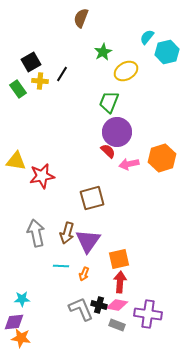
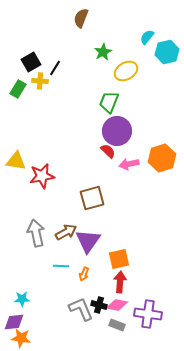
black line: moved 7 px left, 6 px up
green rectangle: rotated 66 degrees clockwise
purple circle: moved 1 px up
brown arrow: moved 1 px left, 1 px up; rotated 135 degrees counterclockwise
